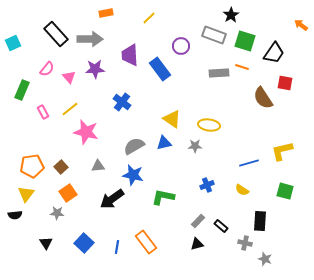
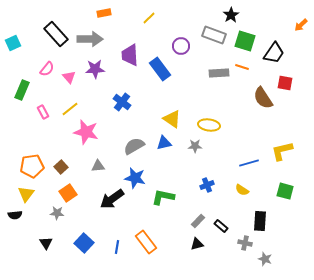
orange rectangle at (106, 13): moved 2 px left
orange arrow at (301, 25): rotated 80 degrees counterclockwise
blue star at (133, 175): moved 2 px right, 3 px down
